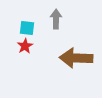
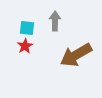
gray arrow: moved 1 px left, 2 px down
brown arrow: moved 3 px up; rotated 32 degrees counterclockwise
